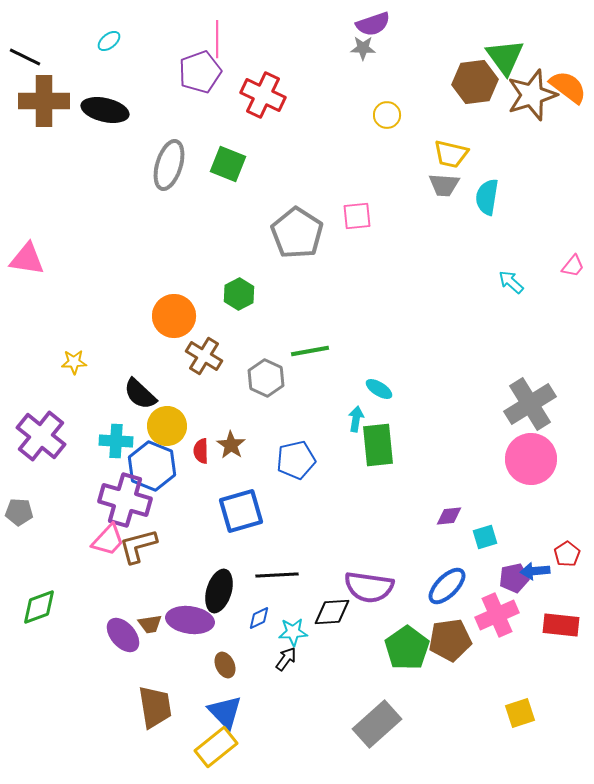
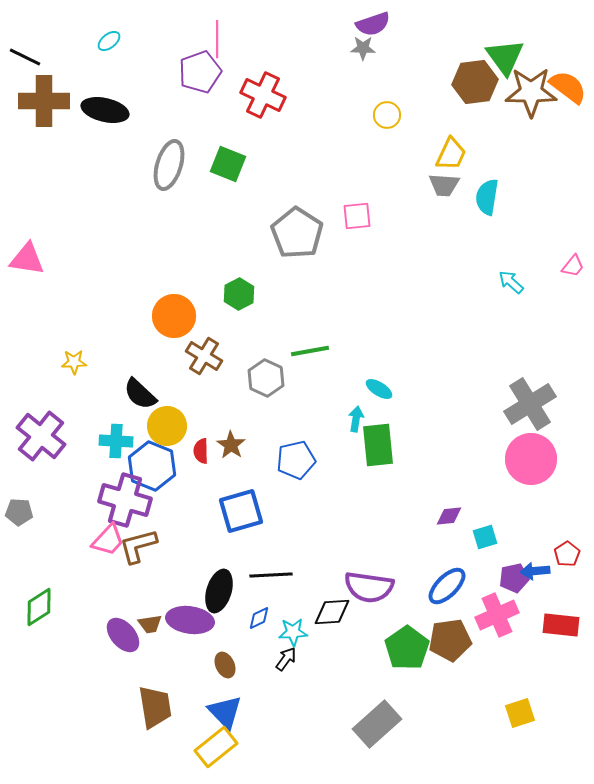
brown star at (532, 95): moved 1 px left, 3 px up; rotated 18 degrees clockwise
yellow trapezoid at (451, 154): rotated 78 degrees counterclockwise
black line at (277, 575): moved 6 px left
green diamond at (39, 607): rotated 12 degrees counterclockwise
